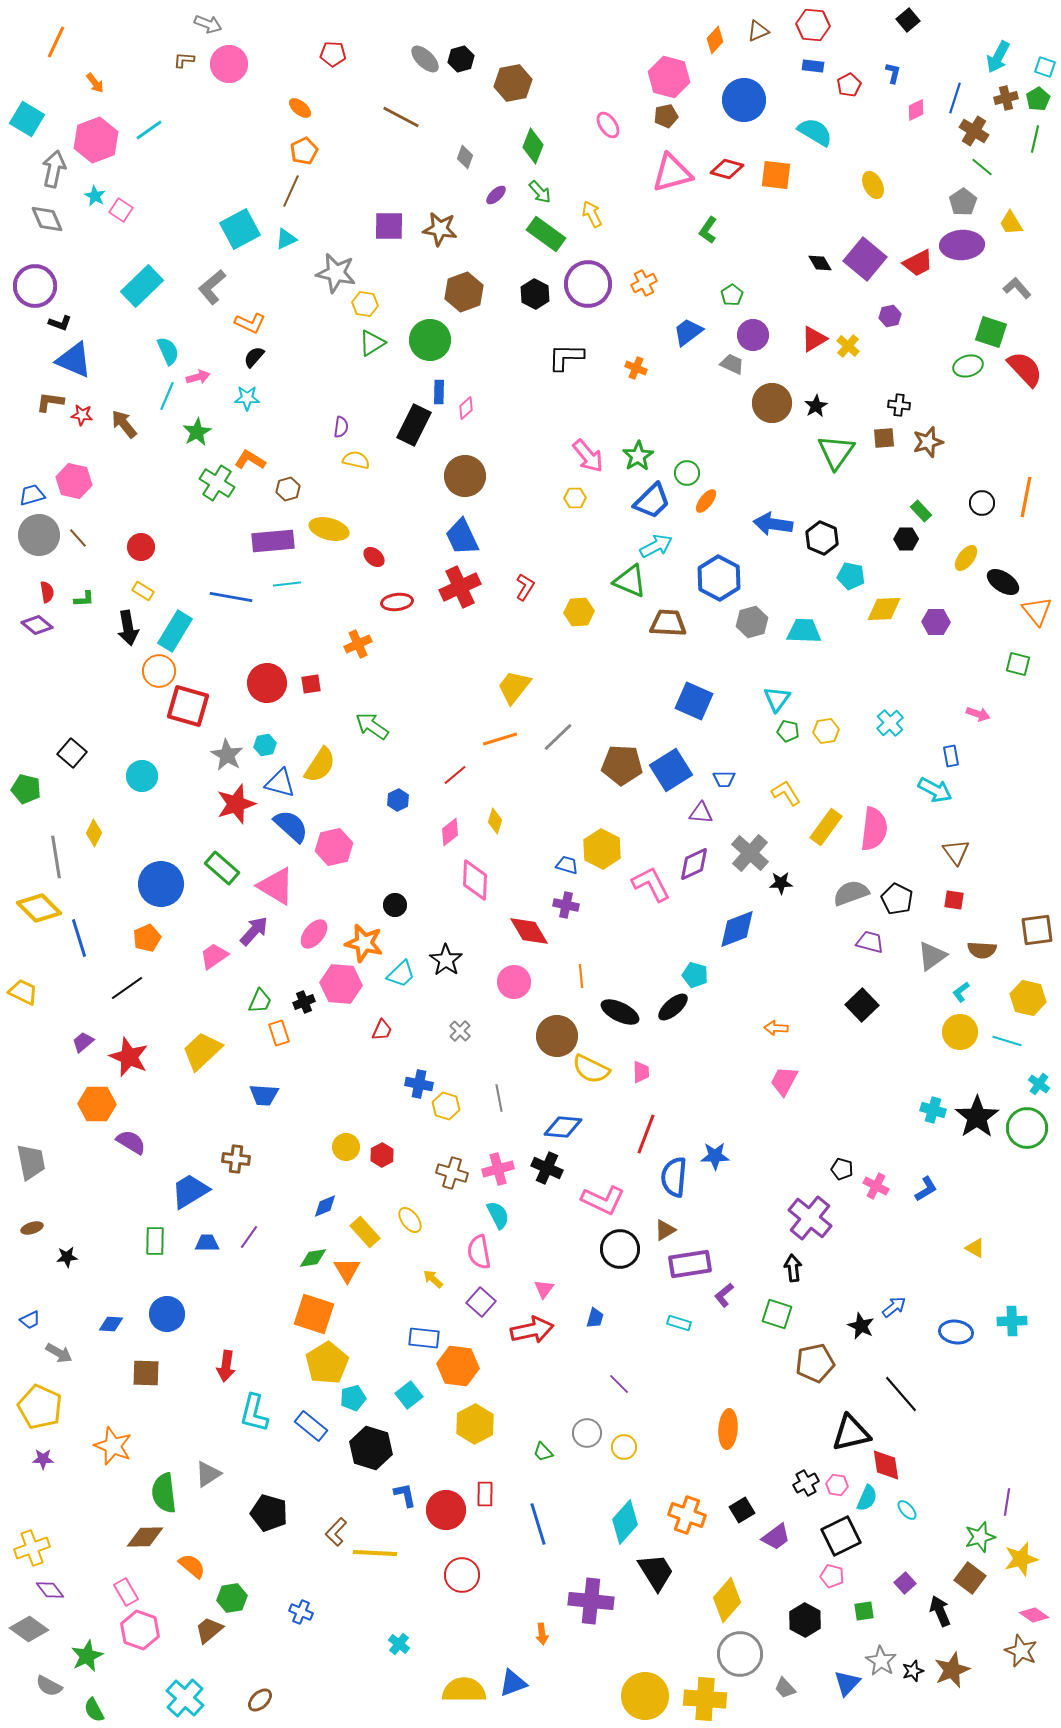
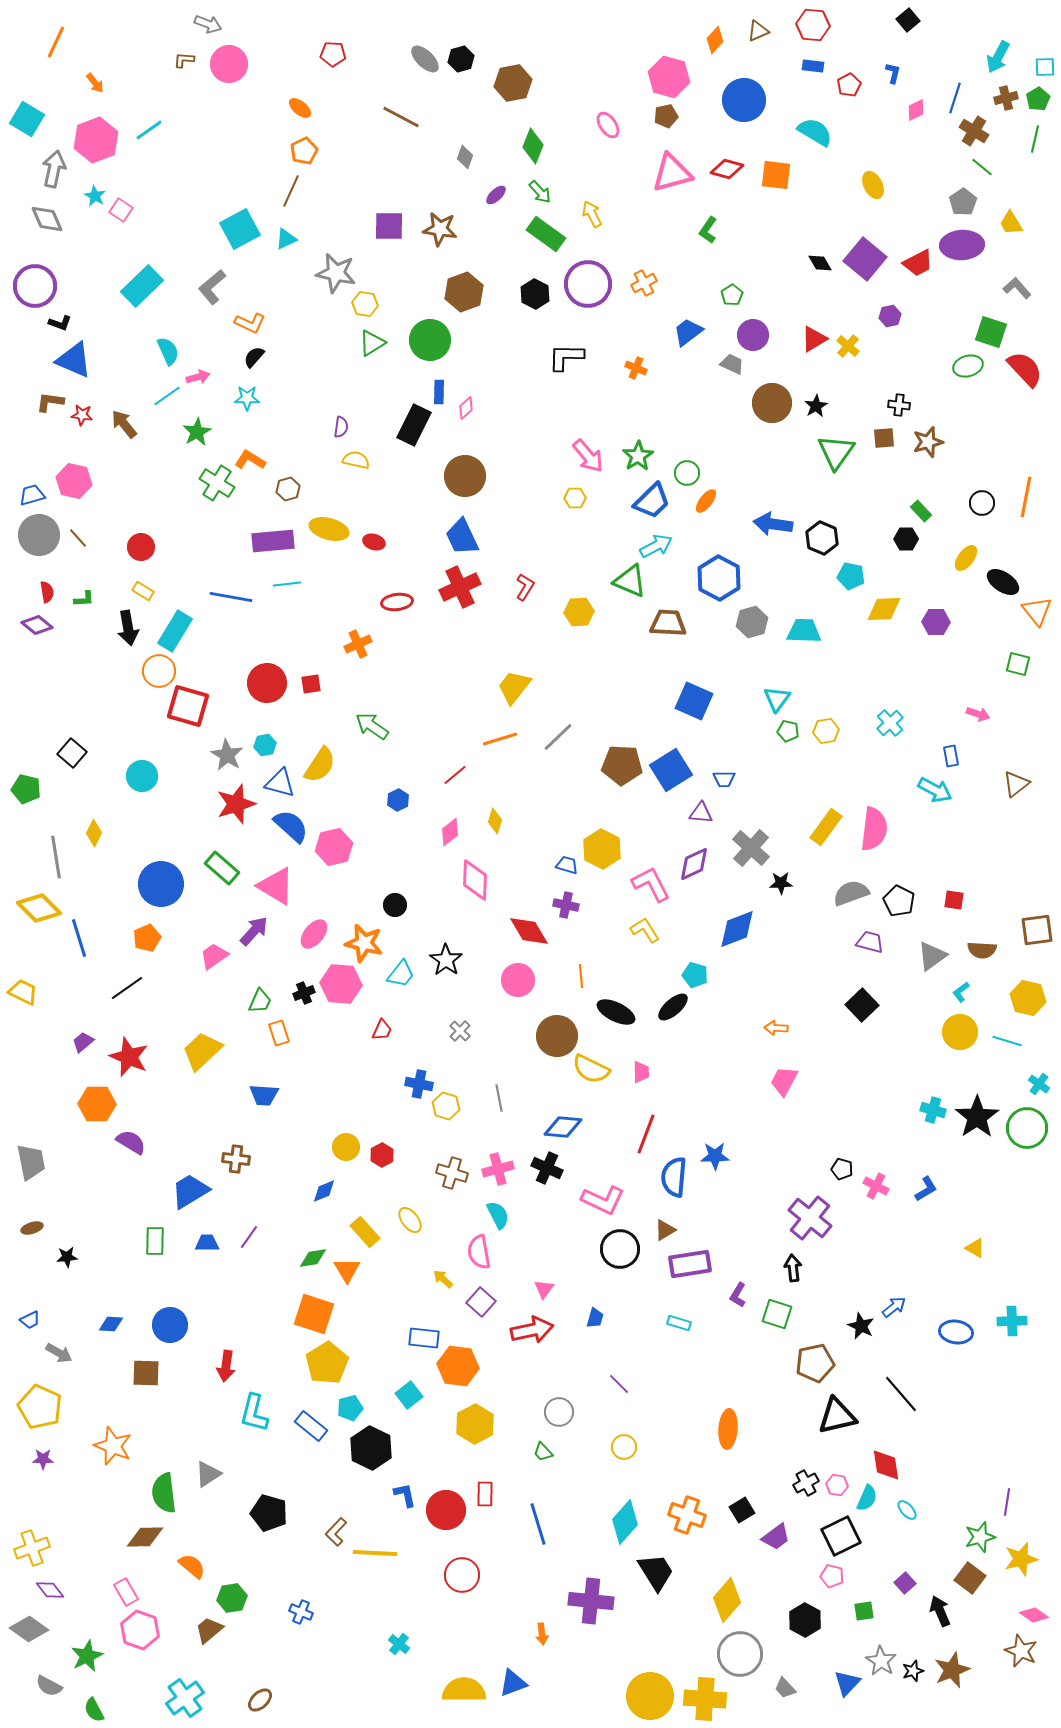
cyan square at (1045, 67): rotated 20 degrees counterclockwise
cyan line at (167, 396): rotated 32 degrees clockwise
red ellipse at (374, 557): moved 15 px up; rotated 25 degrees counterclockwise
yellow L-shape at (786, 793): moved 141 px left, 137 px down
brown triangle at (956, 852): moved 60 px right, 68 px up; rotated 28 degrees clockwise
gray cross at (750, 853): moved 1 px right, 5 px up
black pentagon at (897, 899): moved 2 px right, 2 px down
cyan trapezoid at (401, 974): rotated 8 degrees counterclockwise
pink circle at (514, 982): moved 4 px right, 2 px up
black cross at (304, 1002): moved 9 px up
black ellipse at (620, 1012): moved 4 px left
blue diamond at (325, 1206): moved 1 px left, 15 px up
yellow arrow at (433, 1279): moved 10 px right
purple L-shape at (724, 1295): moved 14 px right; rotated 20 degrees counterclockwise
blue circle at (167, 1314): moved 3 px right, 11 px down
cyan pentagon at (353, 1398): moved 3 px left, 10 px down
gray circle at (587, 1433): moved 28 px left, 21 px up
black triangle at (851, 1433): moved 14 px left, 17 px up
black hexagon at (371, 1448): rotated 9 degrees clockwise
yellow circle at (645, 1696): moved 5 px right
cyan cross at (185, 1698): rotated 12 degrees clockwise
